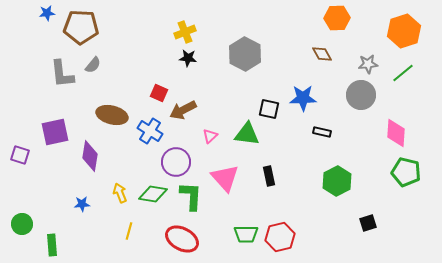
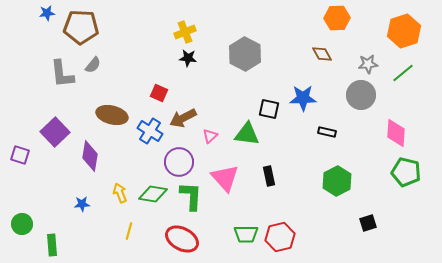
brown arrow at (183, 110): moved 8 px down
purple square at (55, 132): rotated 32 degrees counterclockwise
black rectangle at (322, 132): moved 5 px right
purple circle at (176, 162): moved 3 px right
